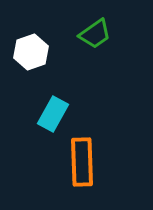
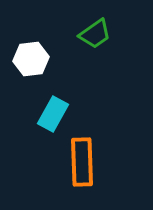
white hexagon: moved 7 px down; rotated 12 degrees clockwise
